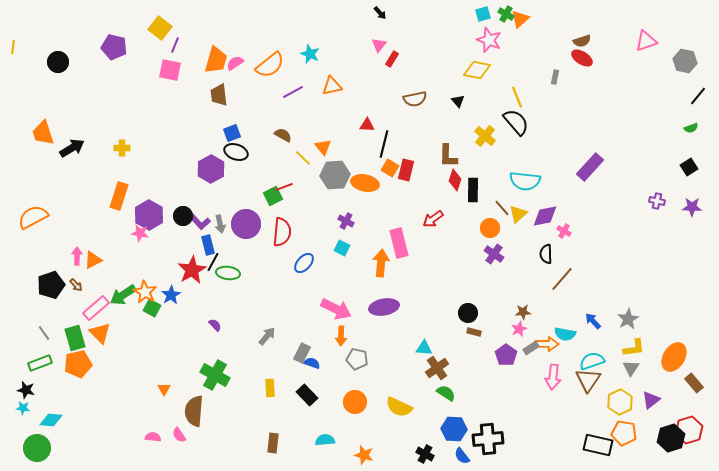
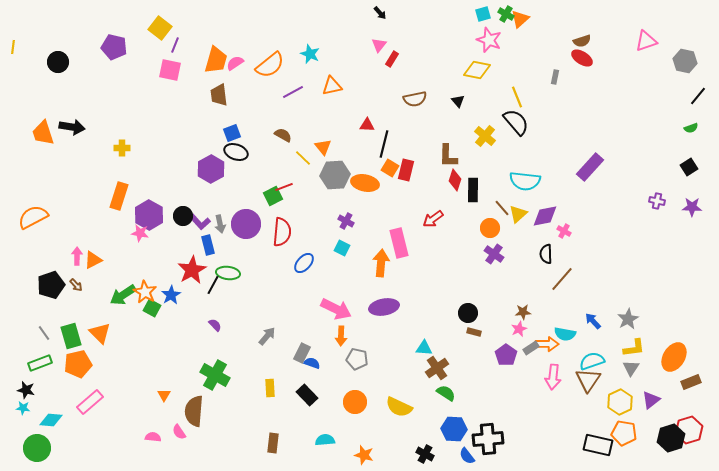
black arrow at (72, 148): moved 21 px up; rotated 40 degrees clockwise
black line at (213, 262): moved 23 px down
pink rectangle at (96, 308): moved 6 px left, 94 px down
green rectangle at (75, 338): moved 4 px left, 2 px up
brown rectangle at (694, 383): moved 3 px left, 1 px up; rotated 72 degrees counterclockwise
orange triangle at (164, 389): moved 6 px down
pink semicircle at (179, 435): moved 3 px up
blue semicircle at (462, 456): moved 5 px right
